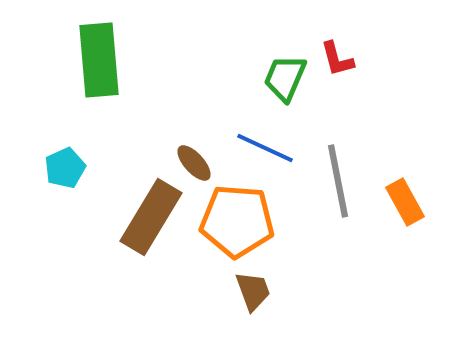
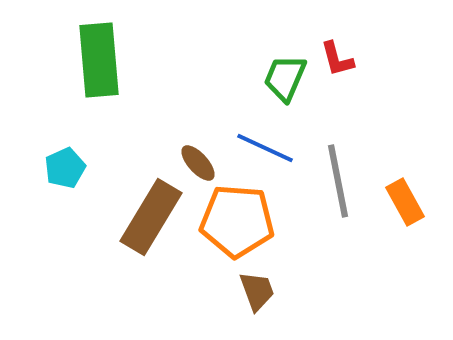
brown ellipse: moved 4 px right
brown trapezoid: moved 4 px right
